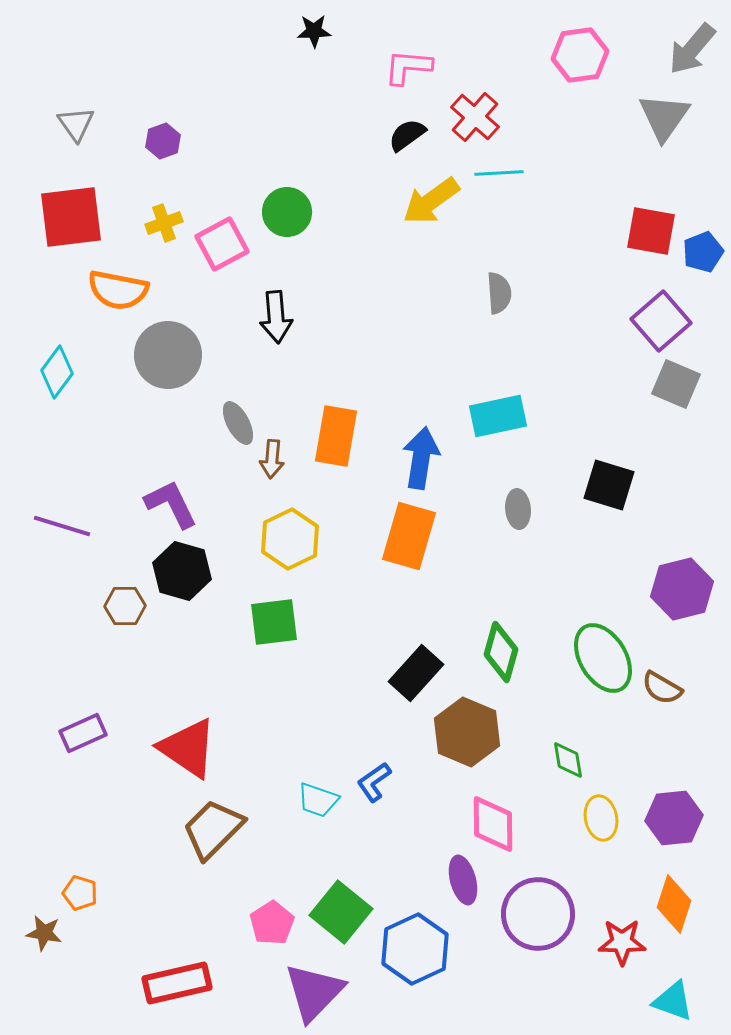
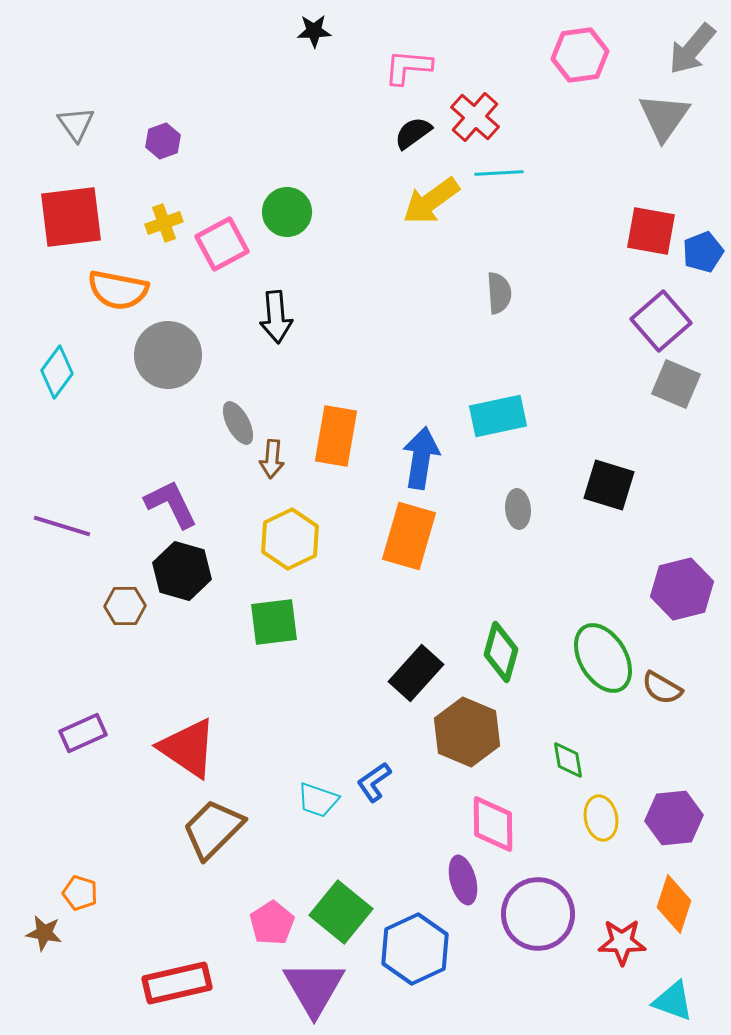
black semicircle at (407, 135): moved 6 px right, 2 px up
purple triangle at (314, 992): moved 4 px up; rotated 14 degrees counterclockwise
